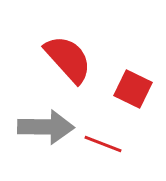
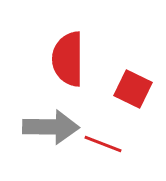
red semicircle: rotated 138 degrees counterclockwise
gray arrow: moved 5 px right
